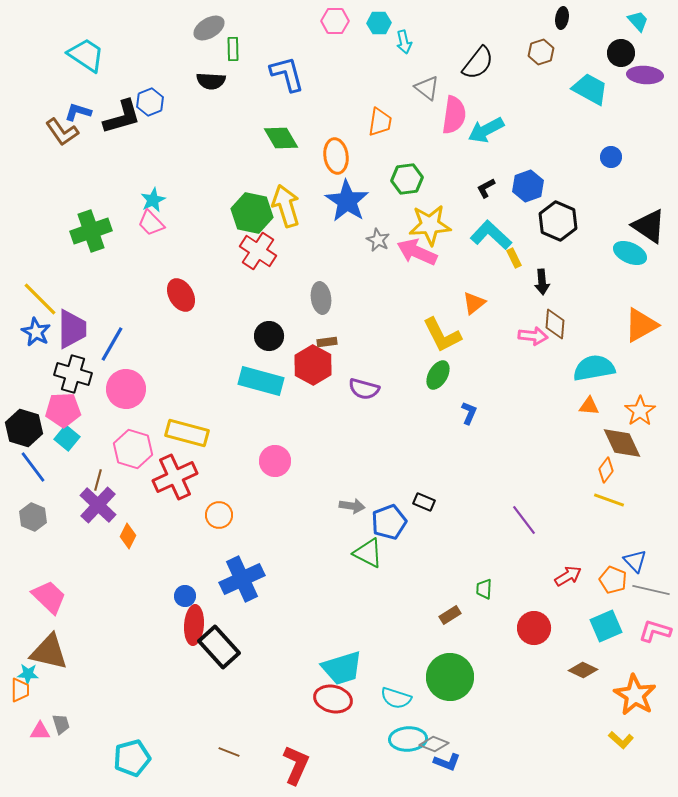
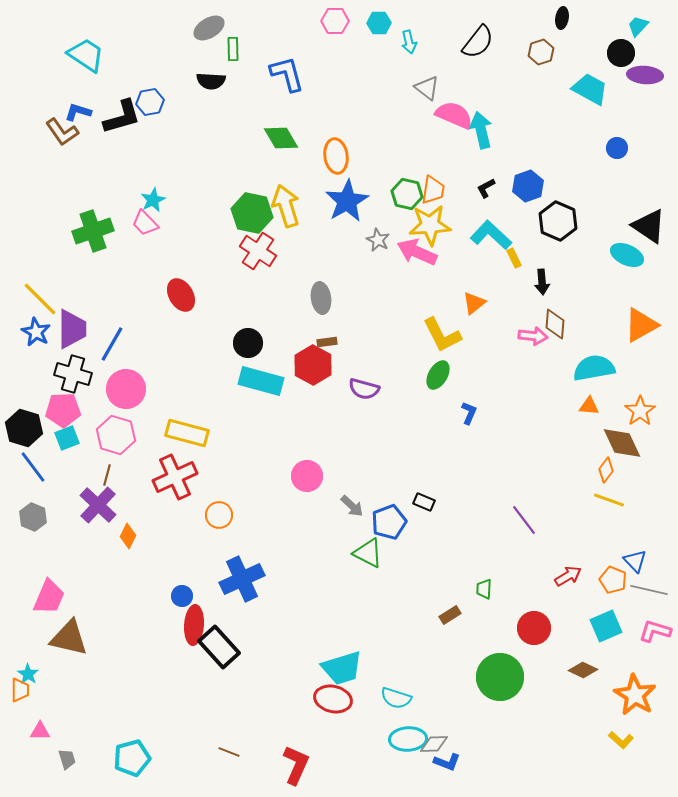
cyan trapezoid at (638, 21): moved 5 px down; rotated 95 degrees counterclockwise
cyan arrow at (404, 42): moved 5 px right
black semicircle at (478, 63): moved 21 px up
blue hexagon at (150, 102): rotated 12 degrees clockwise
pink semicircle at (454, 115): rotated 75 degrees counterclockwise
orange trapezoid at (380, 122): moved 53 px right, 68 px down
cyan arrow at (486, 130): moved 5 px left; rotated 105 degrees clockwise
blue circle at (611, 157): moved 6 px right, 9 px up
green hexagon at (407, 179): moved 15 px down; rotated 20 degrees clockwise
blue star at (347, 201): rotated 9 degrees clockwise
pink trapezoid at (151, 223): moved 6 px left
green cross at (91, 231): moved 2 px right
cyan ellipse at (630, 253): moved 3 px left, 2 px down
black circle at (269, 336): moved 21 px left, 7 px down
cyan square at (67, 438): rotated 30 degrees clockwise
pink hexagon at (133, 449): moved 17 px left, 14 px up
pink circle at (275, 461): moved 32 px right, 15 px down
brown line at (98, 480): moved 9 px right, 5 px up
gray arrow at (352, 506): rotated 35 degrees clockwise
gray line at (651, 590): moved 2 px left
blue circle at (185, 596): moved 3 px left
pink trapezoid at (49, 597): rotated 69 degrees clockwise
brown triangle at (49, 652): moved 20 px right, 14 px up
cyan star at (28, 674): rotated 30 degrees clockwise
green circle at (450, 677): moved 50 px right
gray trapezoid at (61, 724): moved 6 px right, 35 px down
gray diamond at (434, 744): rotated 24 degrees counterclockwise
